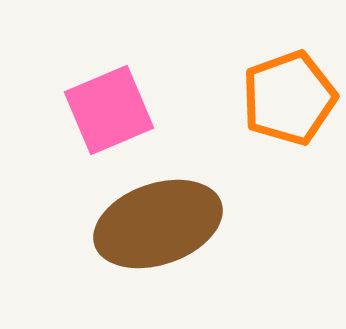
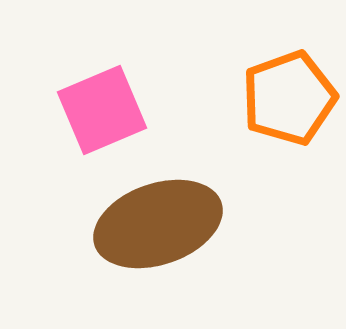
pink square: moved 7 px left
